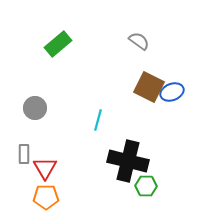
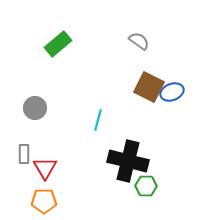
orange pentagon: moved 2 px left, 4 px down
